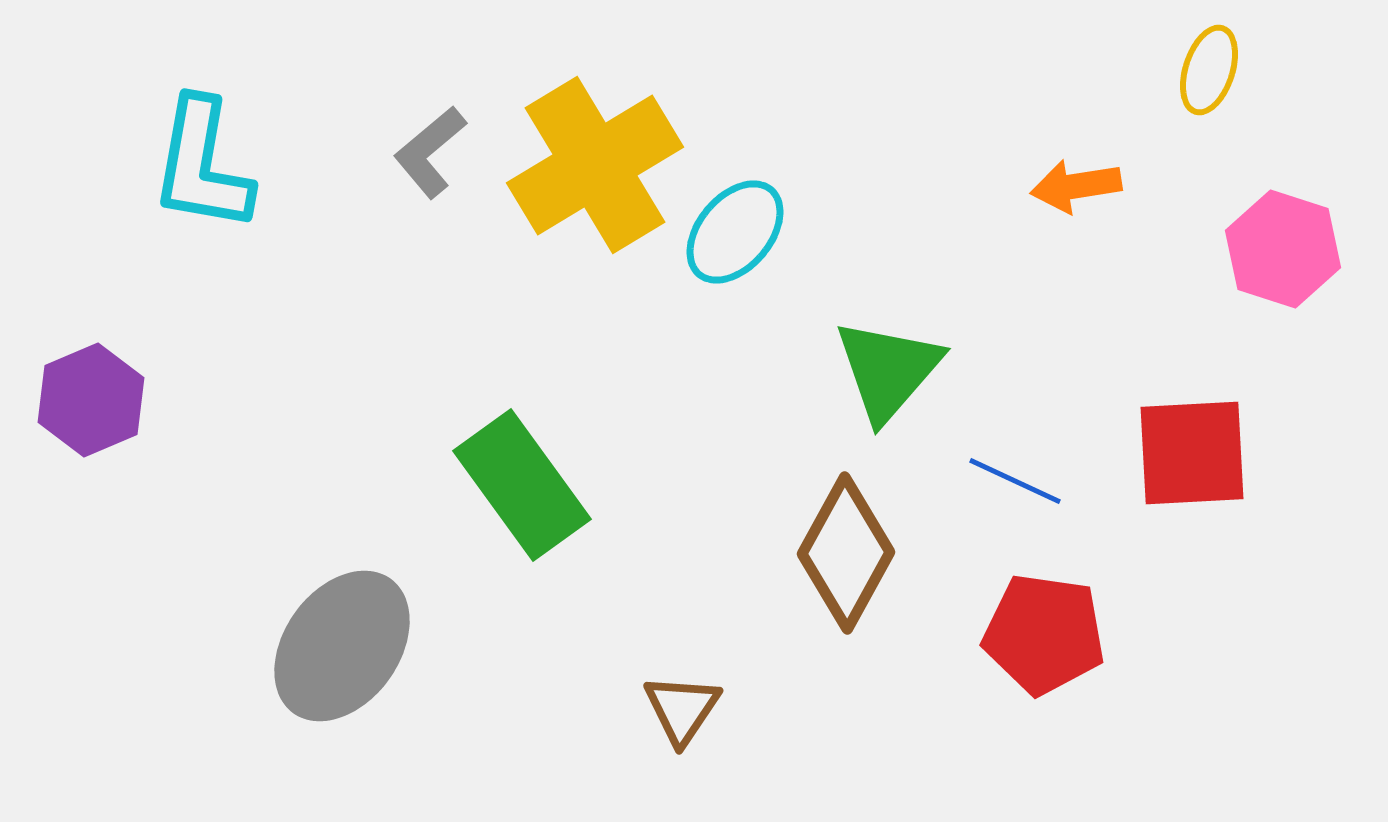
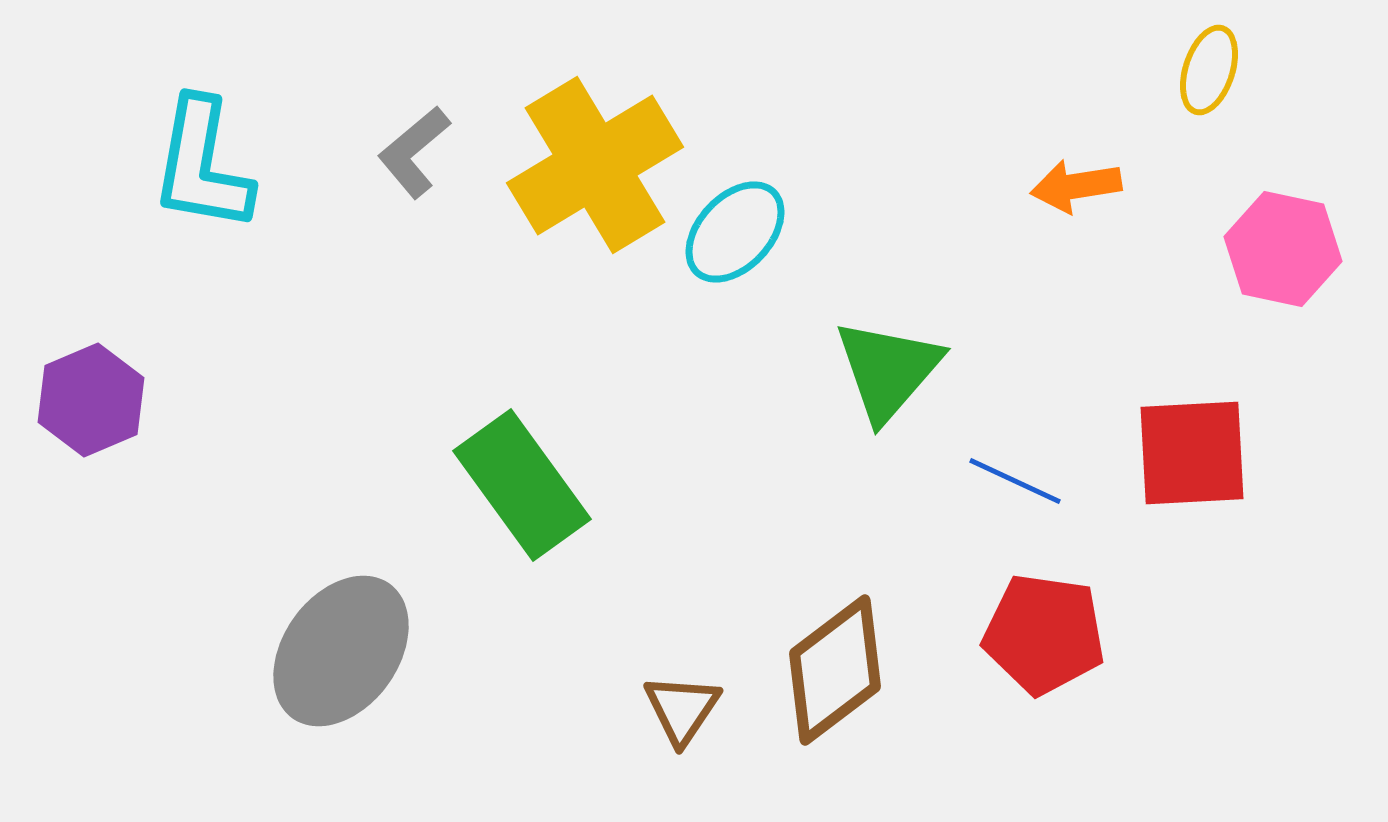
gray L-shape: moved 16 px left
cyan ellipse: rotated 3 degrees clockwise
pink hexagon: rotated 6 degrees counterclockwise
brown diamond: moved 11 px left, 117 px down; rotated 24 degrees clockwise
gray ellipse: moved 1 px left, 5 px down
